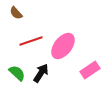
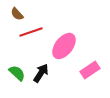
brown semicircle: moved 1 px right, 1 px down
red line: moved 9 px up
pink ellipse: moved 1 px right
